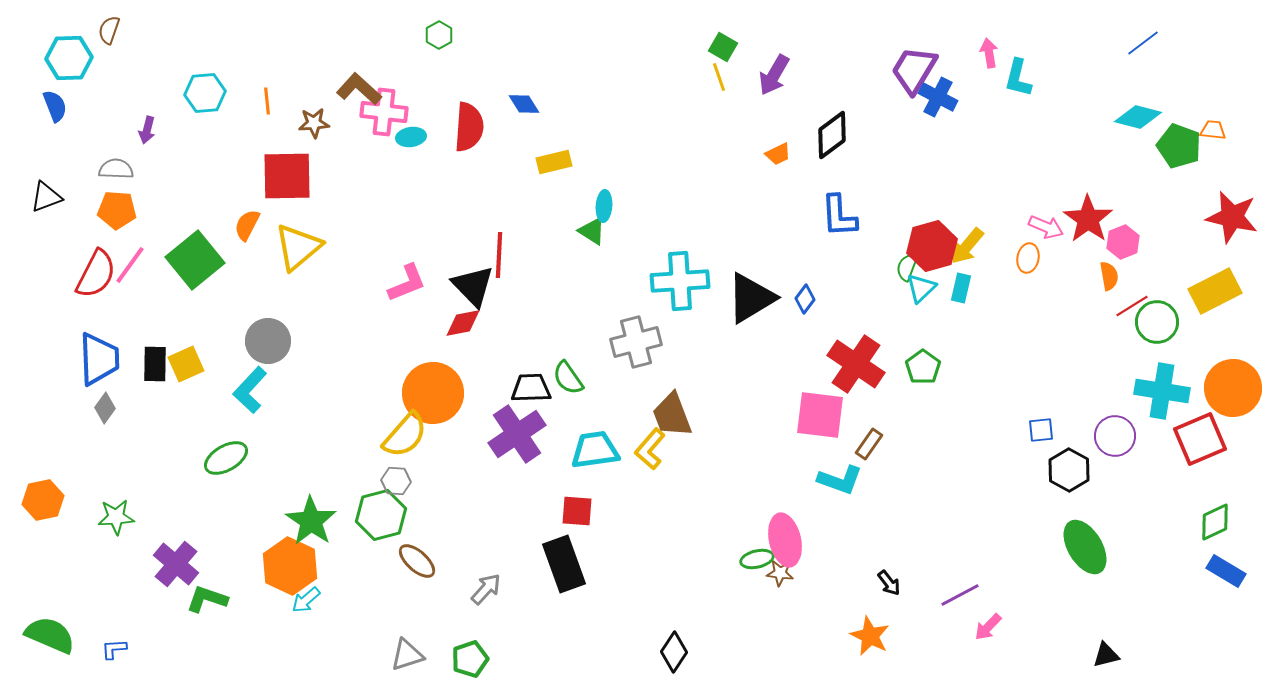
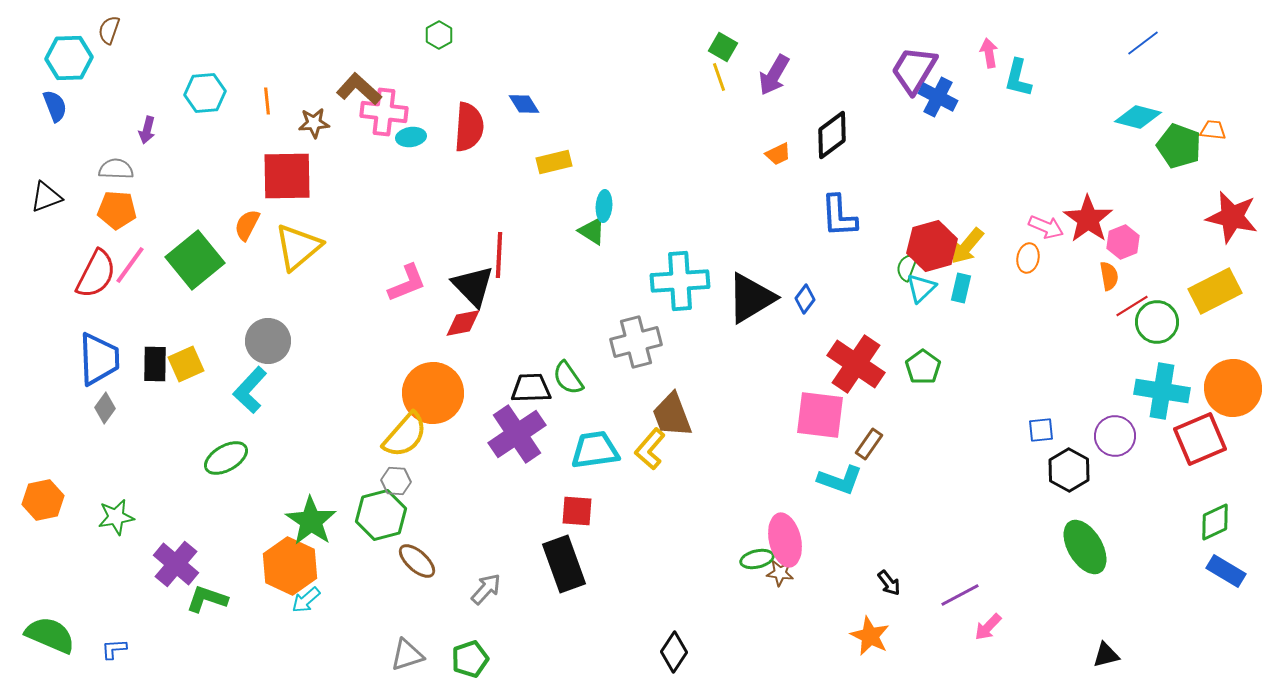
green star at (116, 517): rotated 6 degrees counterclockwise
